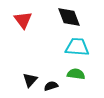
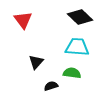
black diamond: moved 11 px right; rotated 25 degrees counterclockwise
green semicircle: moved 4 px left, 1 px up
black triangle: moved 6 px right, 18 px up
